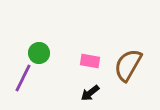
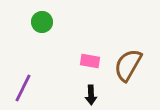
green circle: moved 3 px right, 31 px up
purple line: moved 10 px down
black arrow: moved 1 px right, 2 px down; rotated 54 degrees counterclockwise
